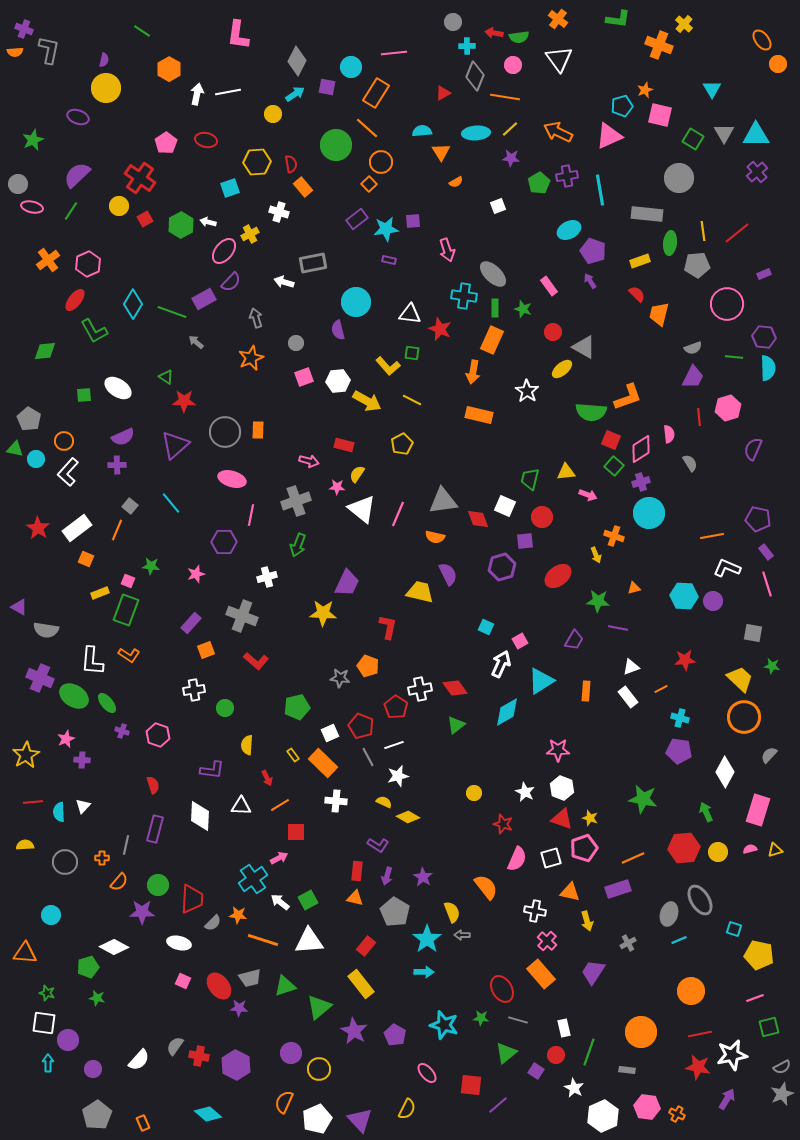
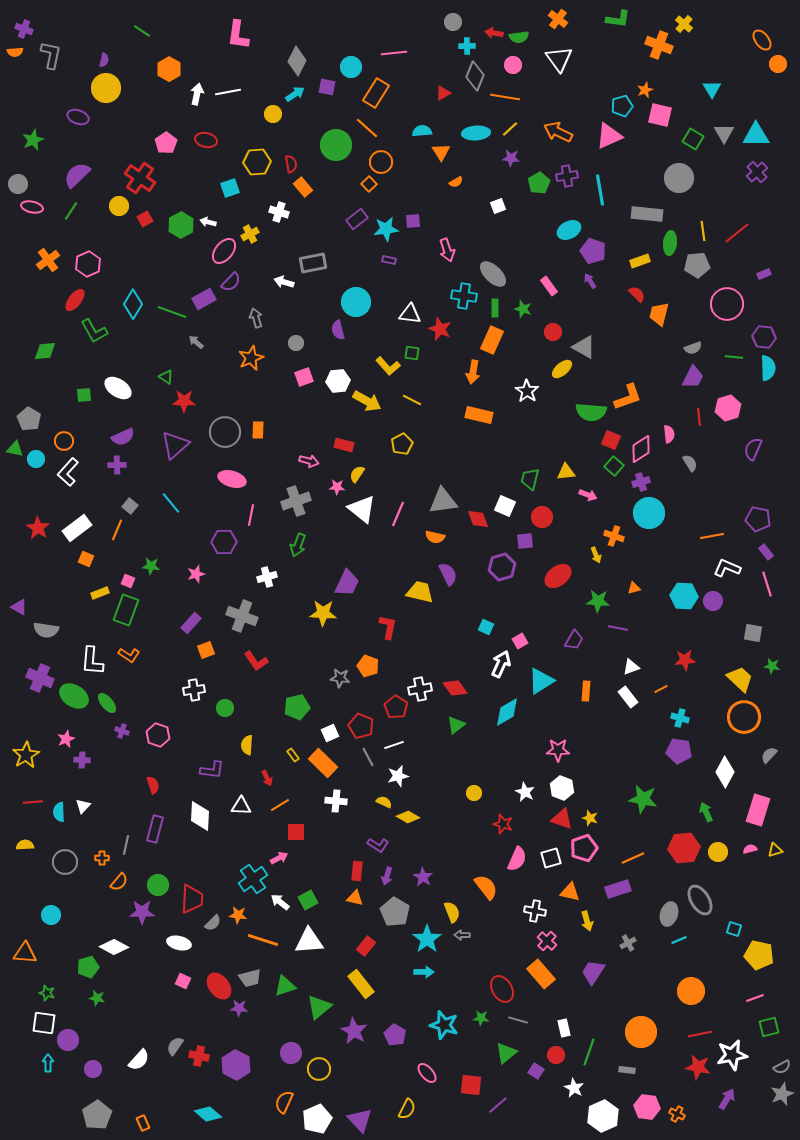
gray L-shape at (49, 50): moved 2 px right, 5 px down
red L-shape at (256, 661): rotated 15 degrees clockwise
